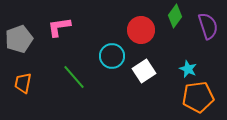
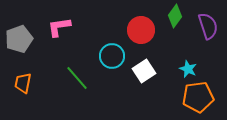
green line: moved 3 px right, 1 px down
